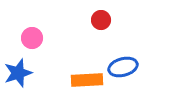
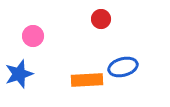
red circle: moved 1 px up
pink circle: moved 1 px right, 2 px up
blue star: moved 1 px right, 1 px down
